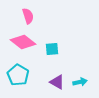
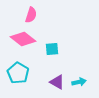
pink semicircle: moved 3 px right, 1 px up; rotated 35 degrees clockwise
pink diamond: moved 3 px up
cyan pentagon: moved 2 px up
cyan arrow: moved 1 px left
